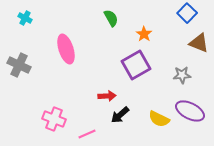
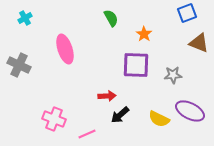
blue square: rotated 24 degrees clockwise
cyan cross: rotated 32 degrees clockwise
pink ellipse: moved 1 px left
purple square: rotated 32 degrees clockwise
gray star: moved 9 px left
